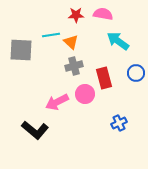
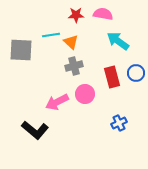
red rectangle: moved 8 px right, 1 px up
